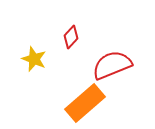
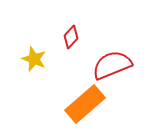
orange rectangle: moved 1 px down
